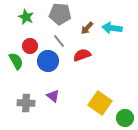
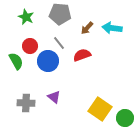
gray line: moved 2 px down
purple triangle: moved 1 px right, 1 px down
yellow square: moved 6 px down
